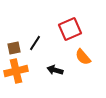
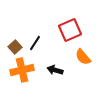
red square: moved 1 px down
brown square: moved 1 px right, 1 px up; rotated 32 degrees counterclockwise
orange cross: moved 6 px right, 1 px up
